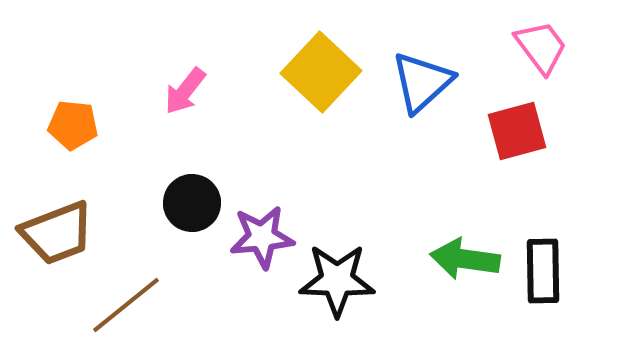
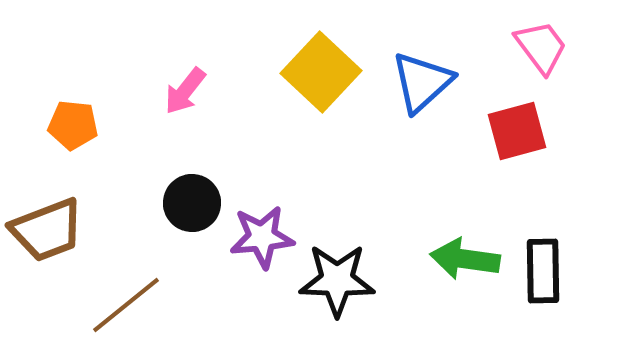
brown trapezoid: moved 10 px left, 3 px up
